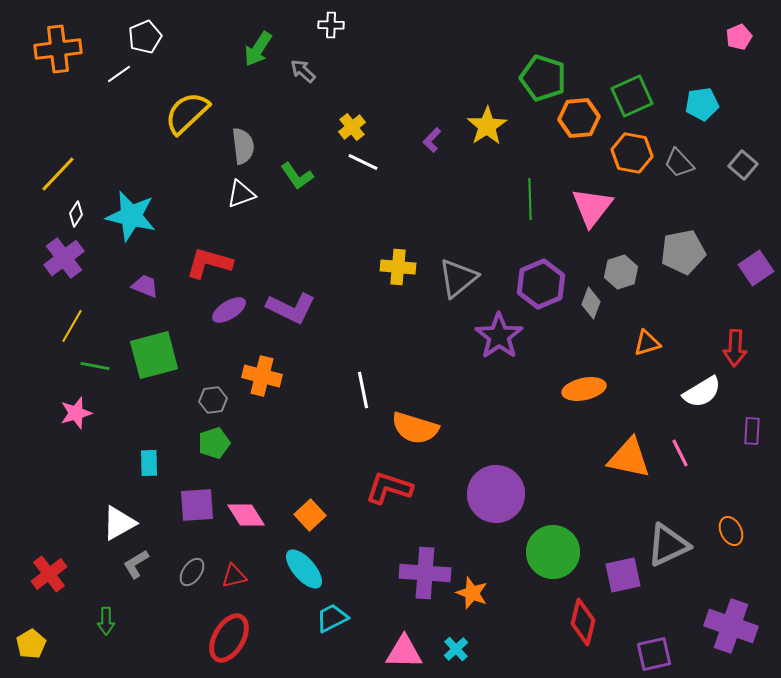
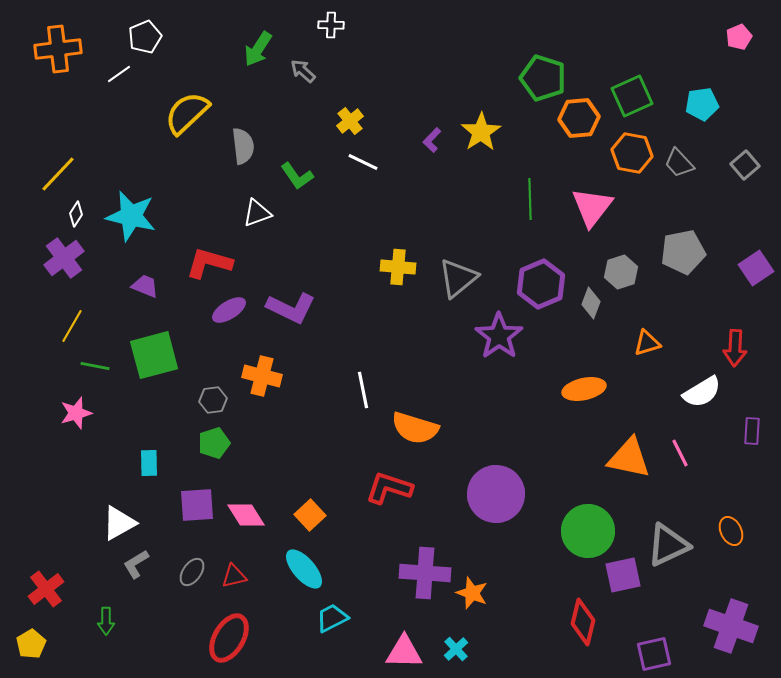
yellow star at (487, 126): moved 6 px left, 6 px down
yellow cross at (352, 127): moved 2 px left, 6 px up
gray square at (743, 165): moved 2 px right; rotated 8 degrees clockwise
white triangle at (241, 194): moved 16 px right, 19 px down
green circle at (553, 552): moved 35 px right, 21 px up
red cross at (49, 574): moved 3 px left, 15 px down
